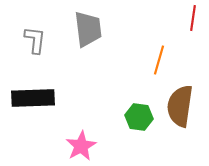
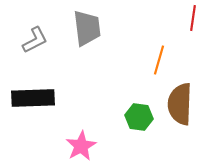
gray trapezoid: moved 1 px left, 1 px up
gray L-shape: rotated 56 degrees clockwise
brown semicircle: moved 2 px up; rotated 6 degrees counterclockwise
